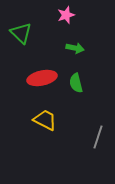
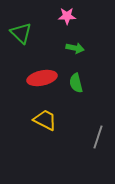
pink star: moved 1 px right, 1 px down; rotated 18 degrees clockwise
